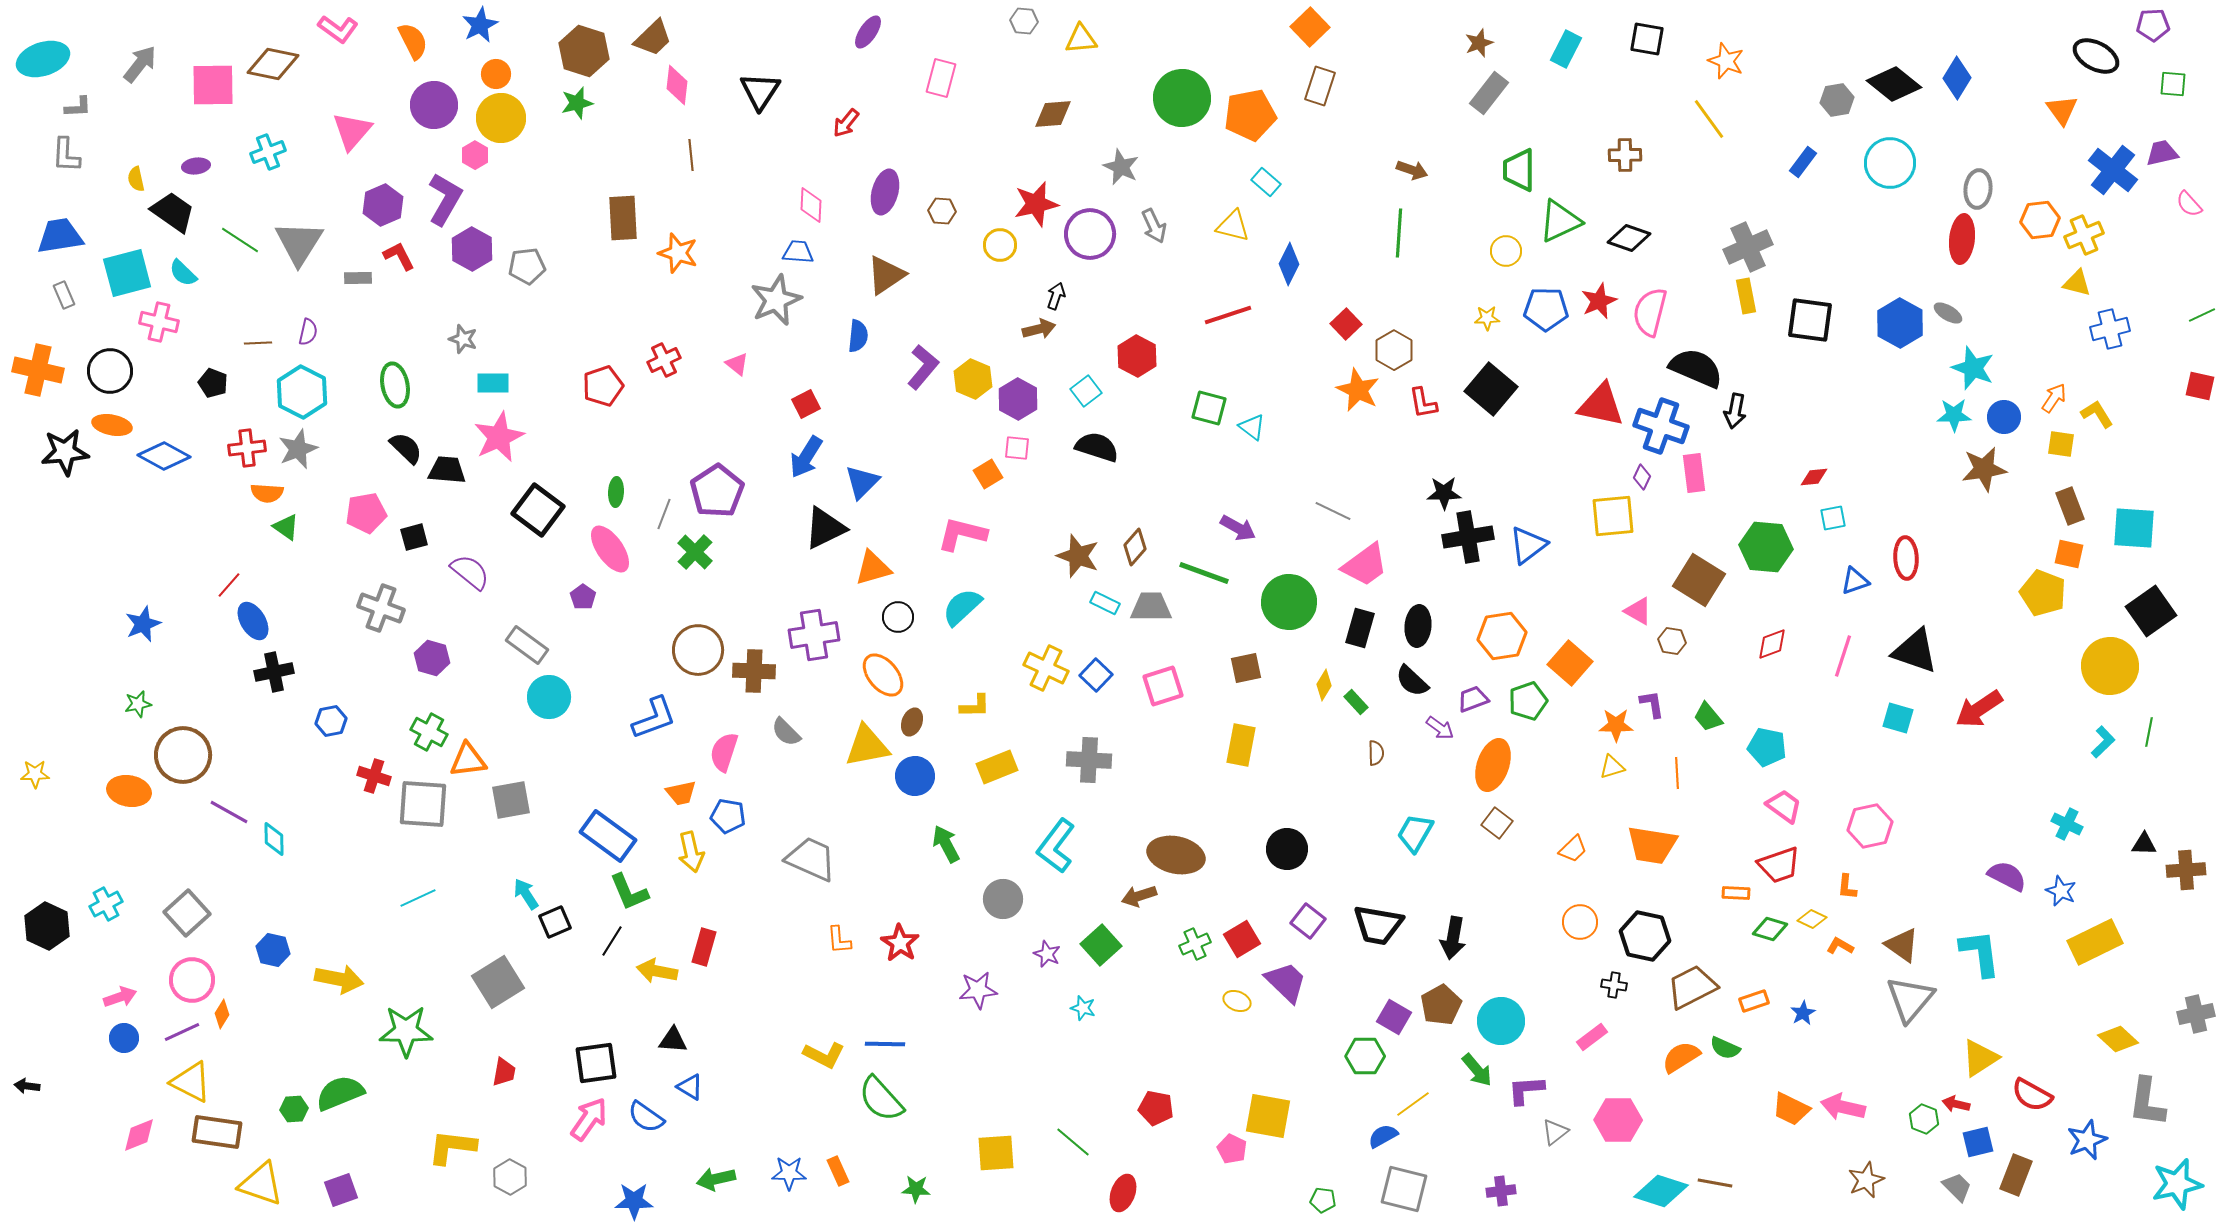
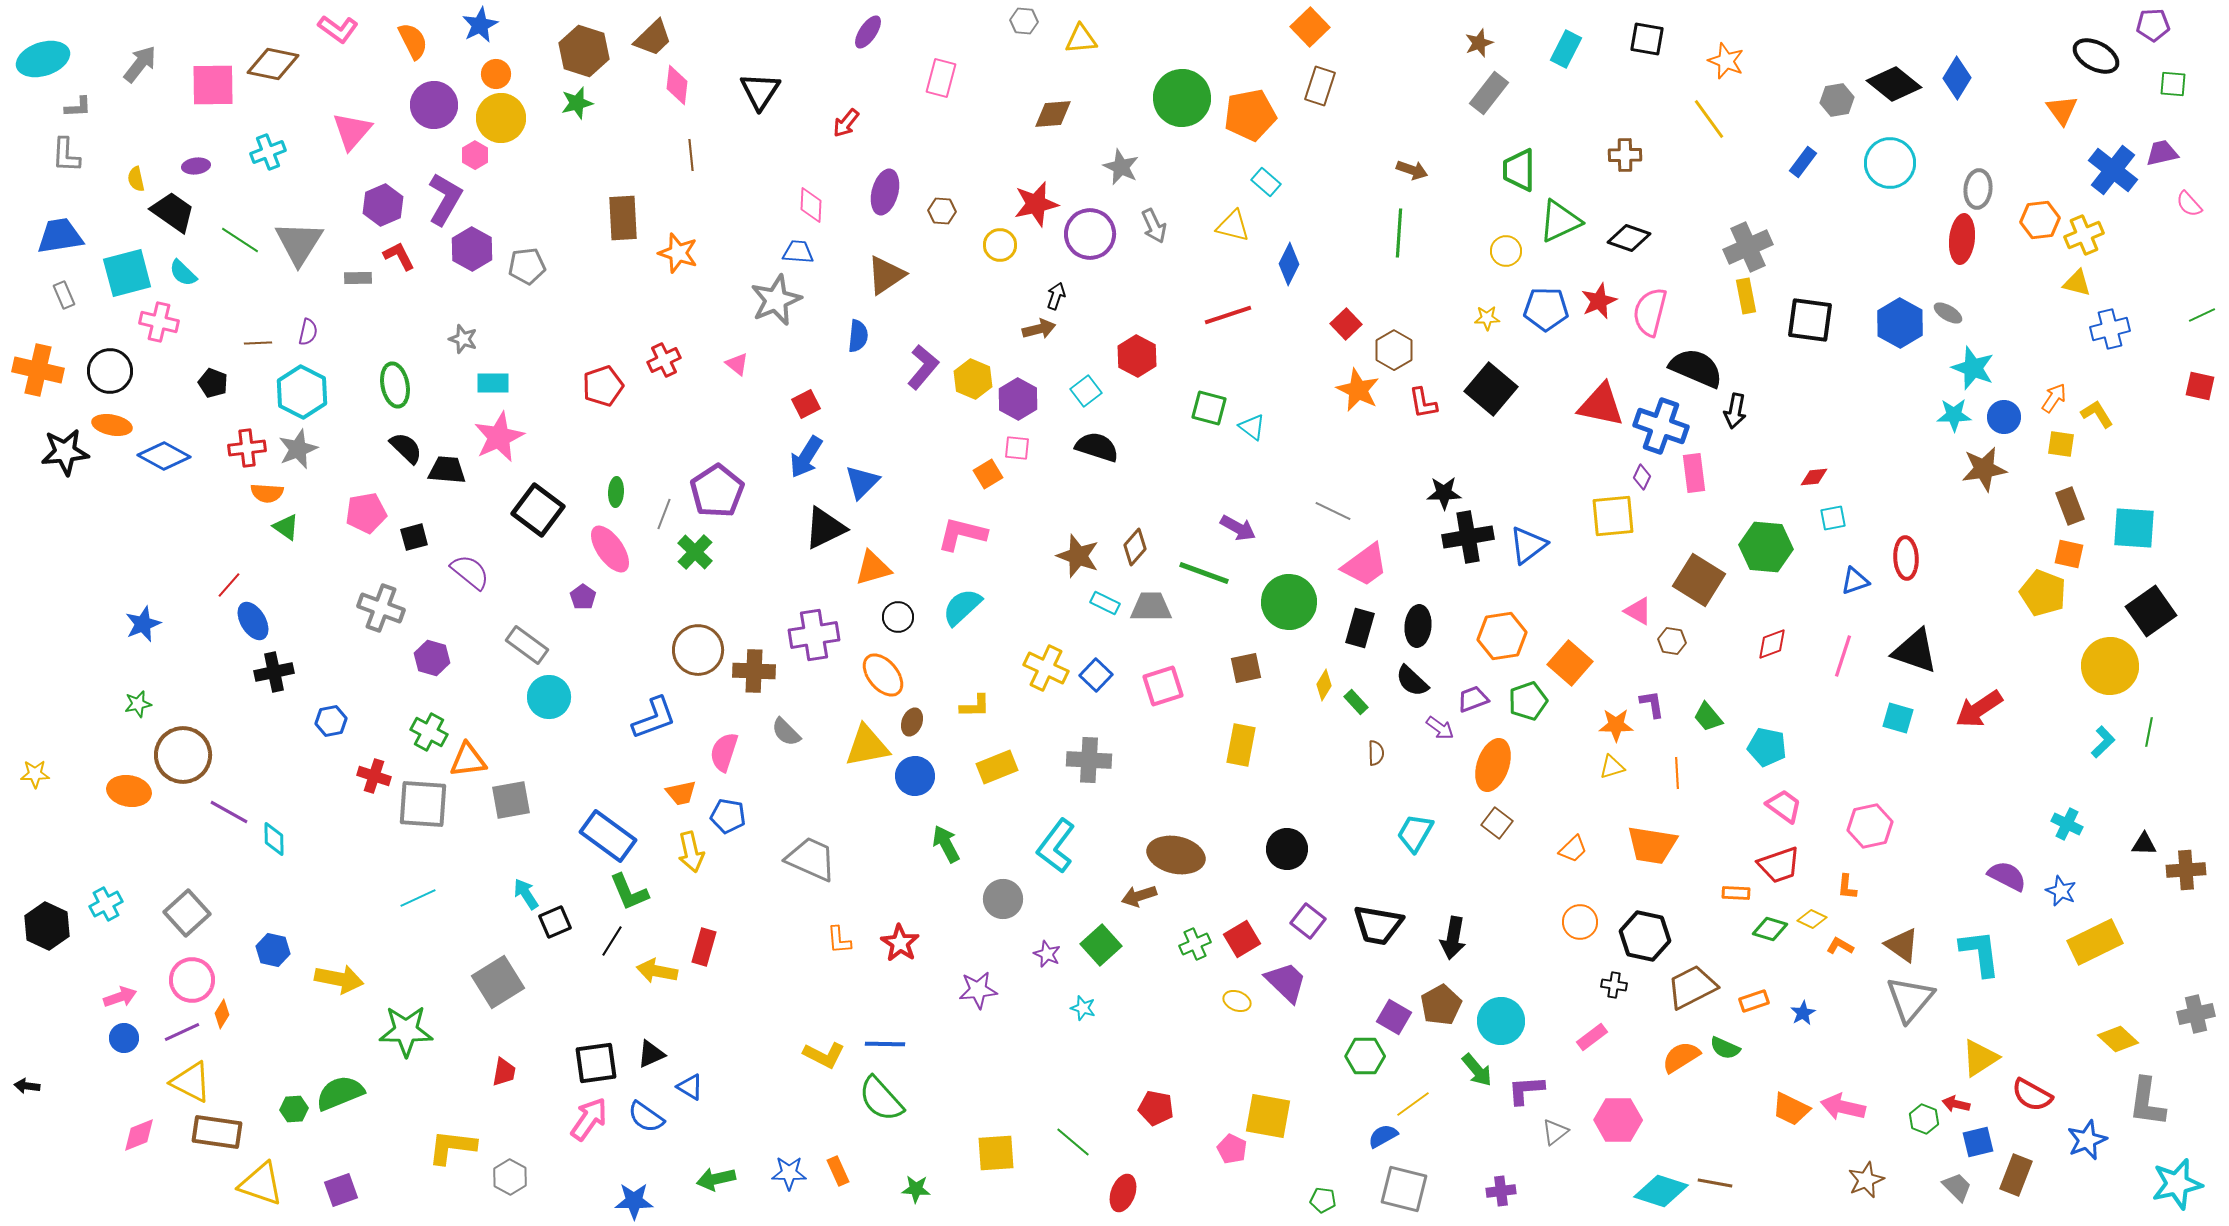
black triangle at (673, 1040): moved 22 px left, 14 px down; rotated 28 degrees counterclockwise
